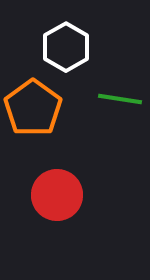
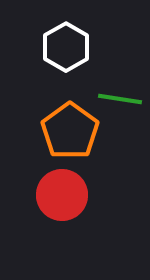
orange pentagon: moved 37 px right, 23 px down
red circle: moved 5 px right
